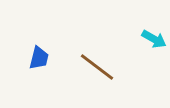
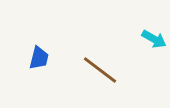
brown line: moved 3 px right, 3 px down
